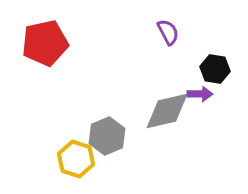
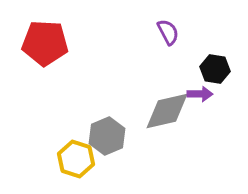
red pentagon: rotated 15 degrees clockwise
